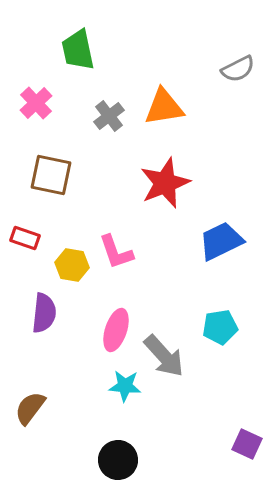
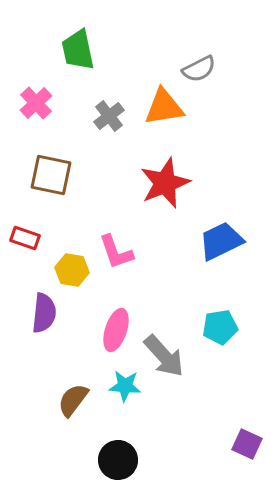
gray semicircle: moved 39 px left
yellow hexagon: moved 5 px down
brown semicircle: moved 43 px right, 8 px up
